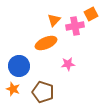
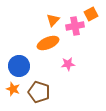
orange triangle: moved 1 px left
orange ellipse: moved 2 px right
brown pentagon: moved 4 px left
